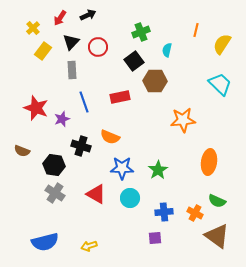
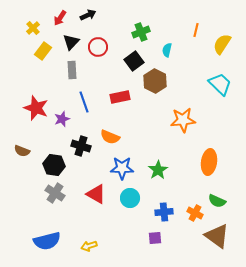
brown hexagon: rotated 25 degrees clockwise
blue semicircle: moved 2 px right, 1 px up
